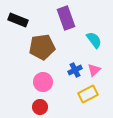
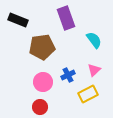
blue cross: moved 7 px left, 5 px down
